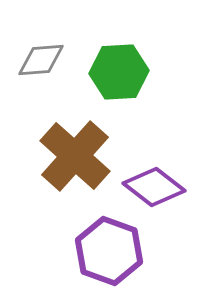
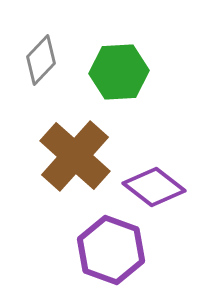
gray diamond: rotated 42 degrees counterclockwise
purple hexagon: moved 2 px right, 1 px up
